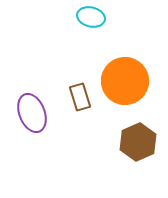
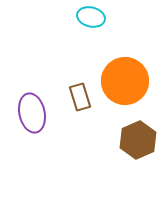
purple ellipse: rotated 9 degrees clockwise
brown hexagon: moved 2 px up
